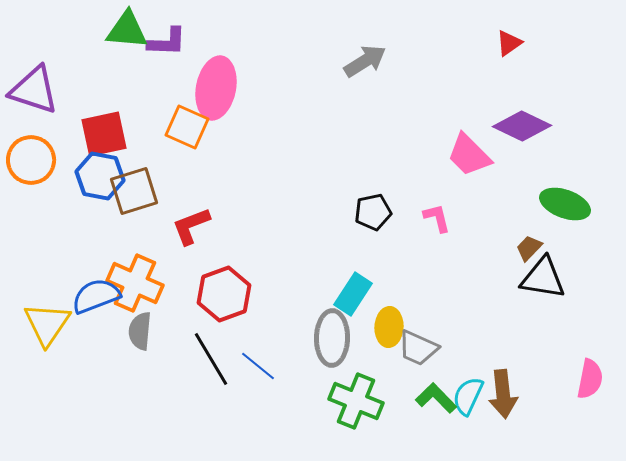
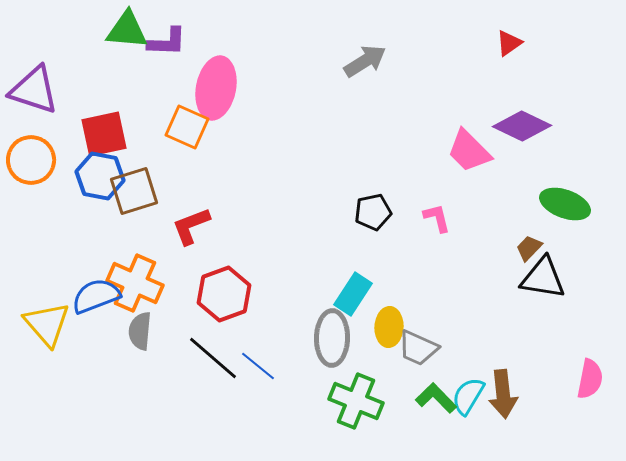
pink trapezoid: moved 4 px up
yellow triangle: rotated 15 degrees counterclockwise
black line: moved 2 px right, 1 px up; rotated 18 degrees counterclockwise
cyan semicircle: rotated 6 degrees clockwise
